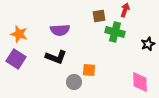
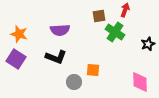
green cross: rotated 18 degrees clockwise
orange square: moved 4 px right
